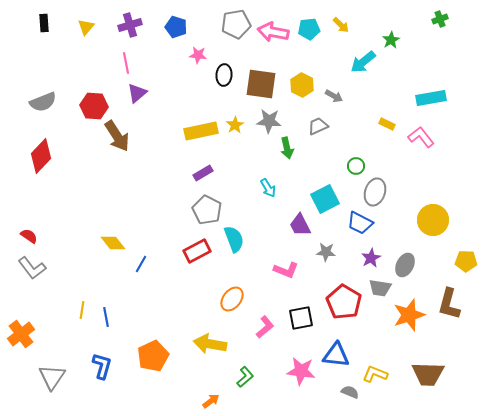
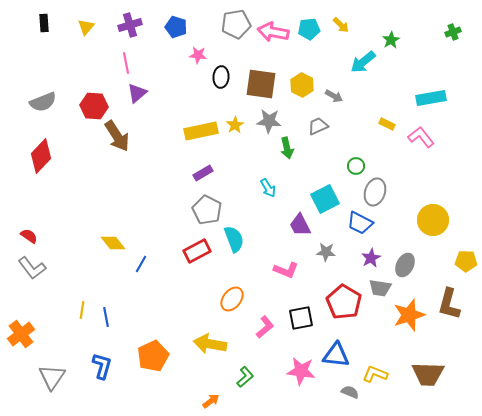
green cross at (440, 19): moved 13 px right, 13 px down
black ellipse at (224, 75): moved 3 px left, 2 px down
